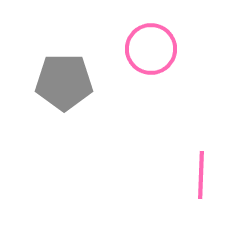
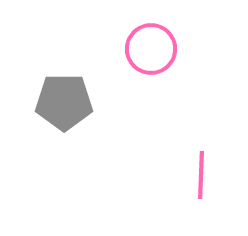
gray pentagon: moved 20 px down
